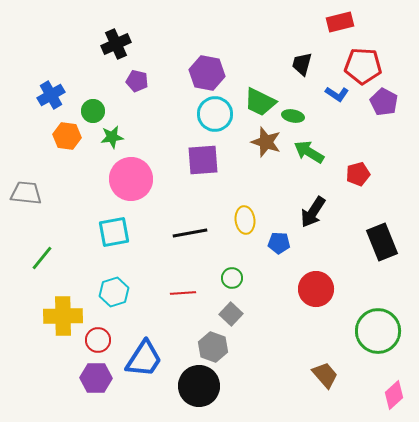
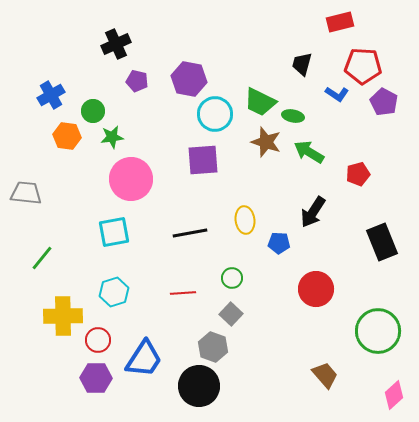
purple hexagon at (207, 73): moved 18 px left, 6 px down
